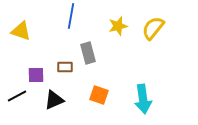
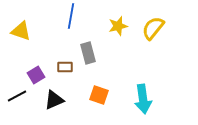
purple square: rotated 30 degrees counterclockwise
